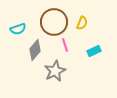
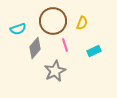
brown circle: moved 1 px left, 1 px up
gray diamond: moved 2 px up
